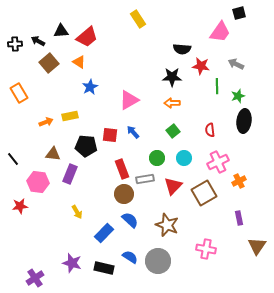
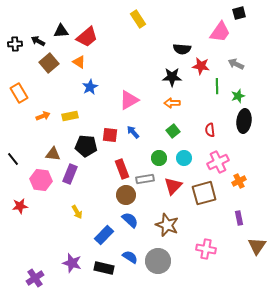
orange arrow at (46, 122): moved 3 px left, 6 px up
green circle at (157, 158): moved 2 px right
pink hexagon at (38, 182): moved 3 px right, 2 px up
brown square at (204, 193): rotated 15 degrees clockwise
brown circle at (124, 194): moved 2 px right, 1 px down
blue rectangle at (104, 233): moved 2 px down
